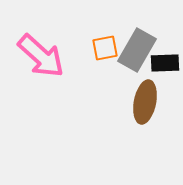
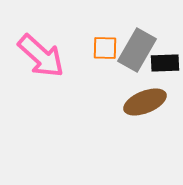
orange square: rotated 12 degrees clockwise
brown ellipse: rotated 57 degrees clockwise
